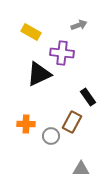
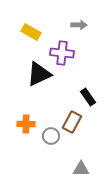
gray arrow: rotated 21 degrees clockwise
